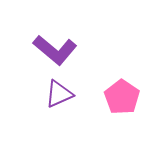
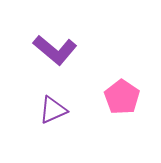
purple triangle: moved 6 px left, 16 px down
